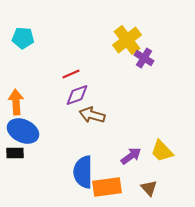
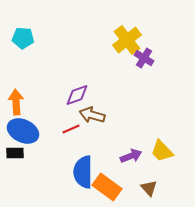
red line: moved 55 px down
purple arrow: rotated 15 degrees clockwise
orange rectangle: rotated 44 degrees clockwise
